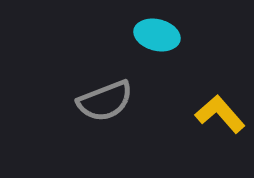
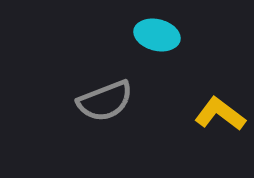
yellow L-shape: rotated 12 degrees counterclockwise
